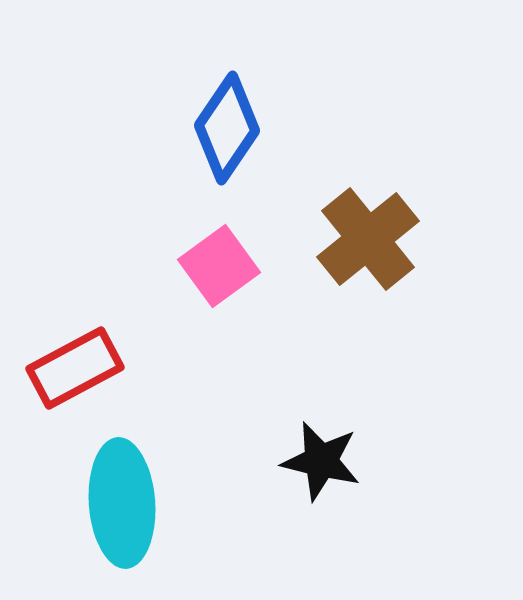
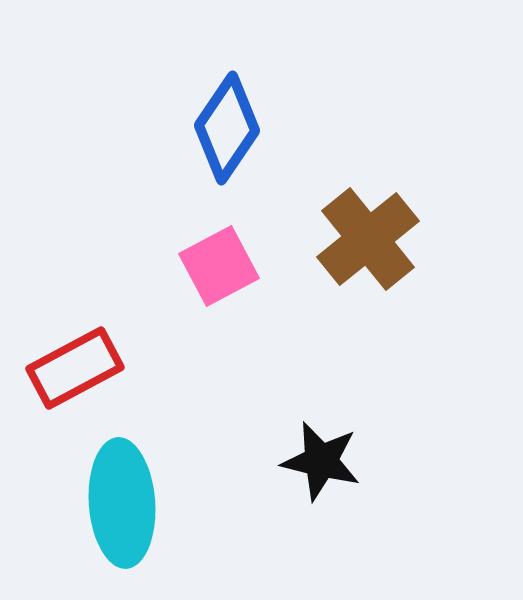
pink square: rotated 8 degrees clockwise
